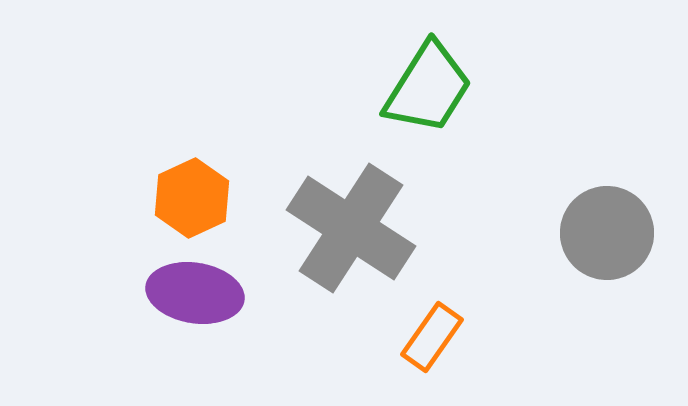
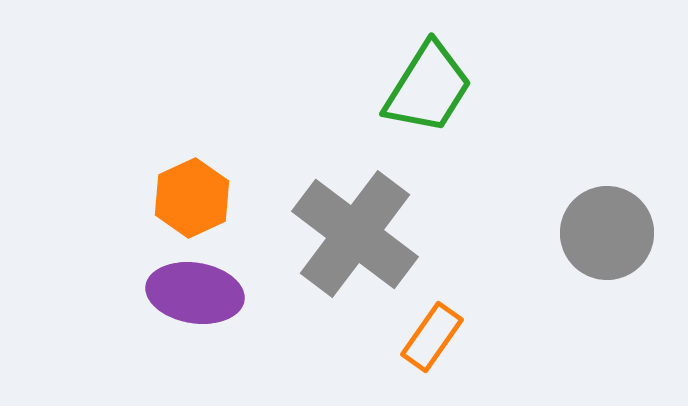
gray cross: moved 4 px right, 6 px down; rotated 4 degrees clockwise
